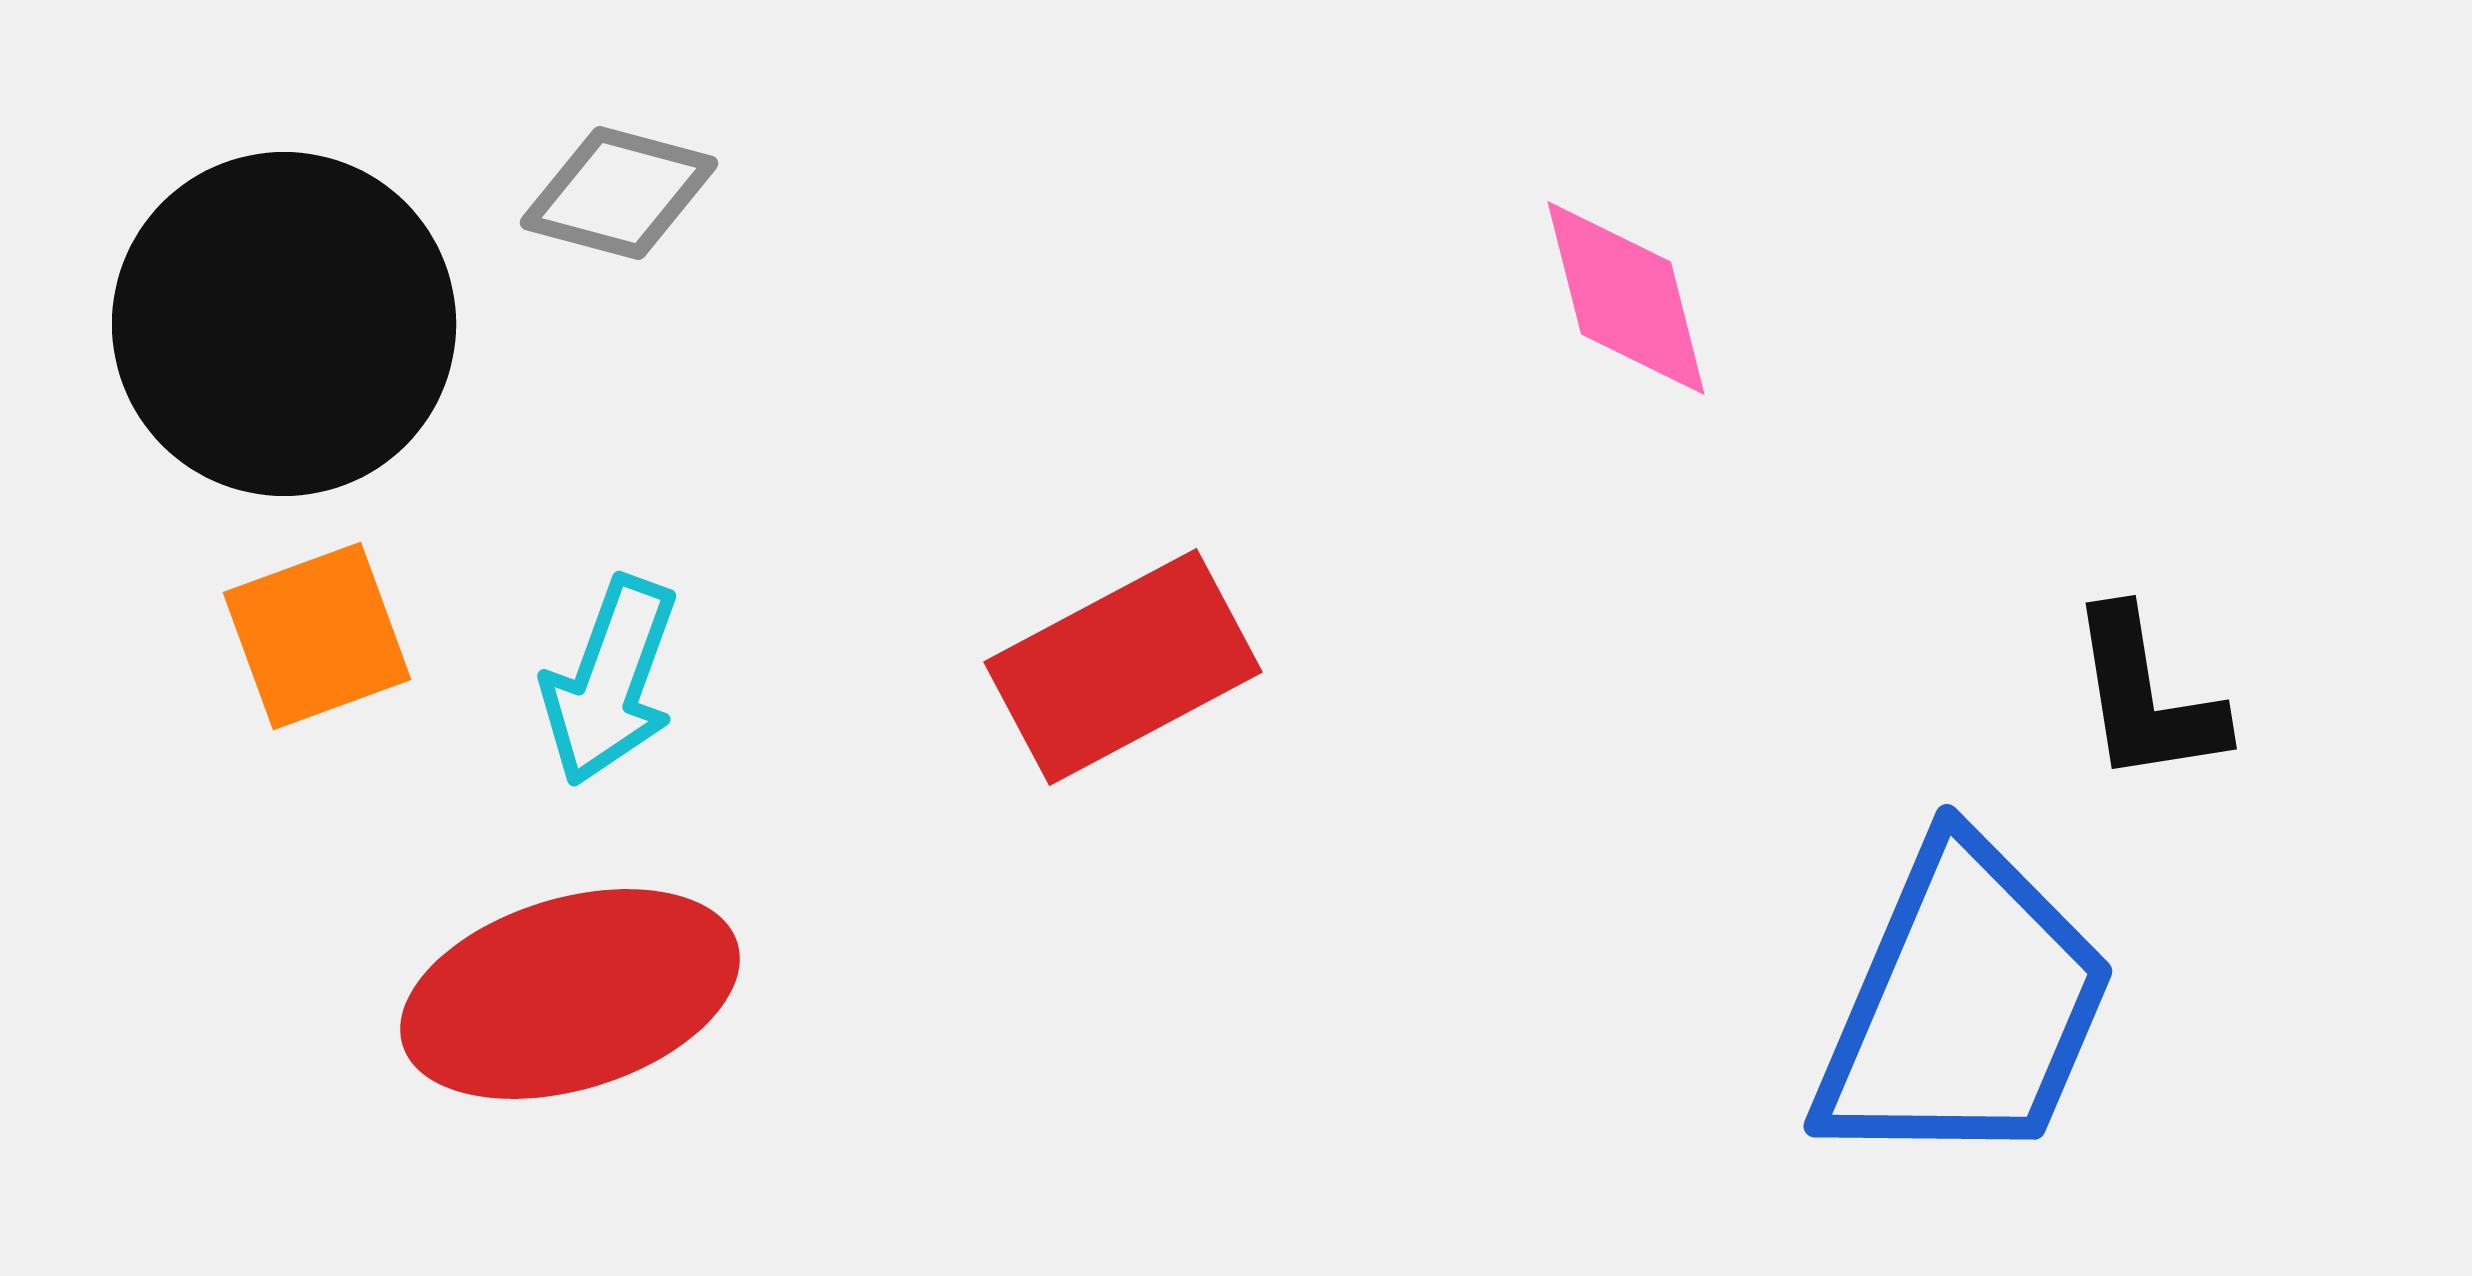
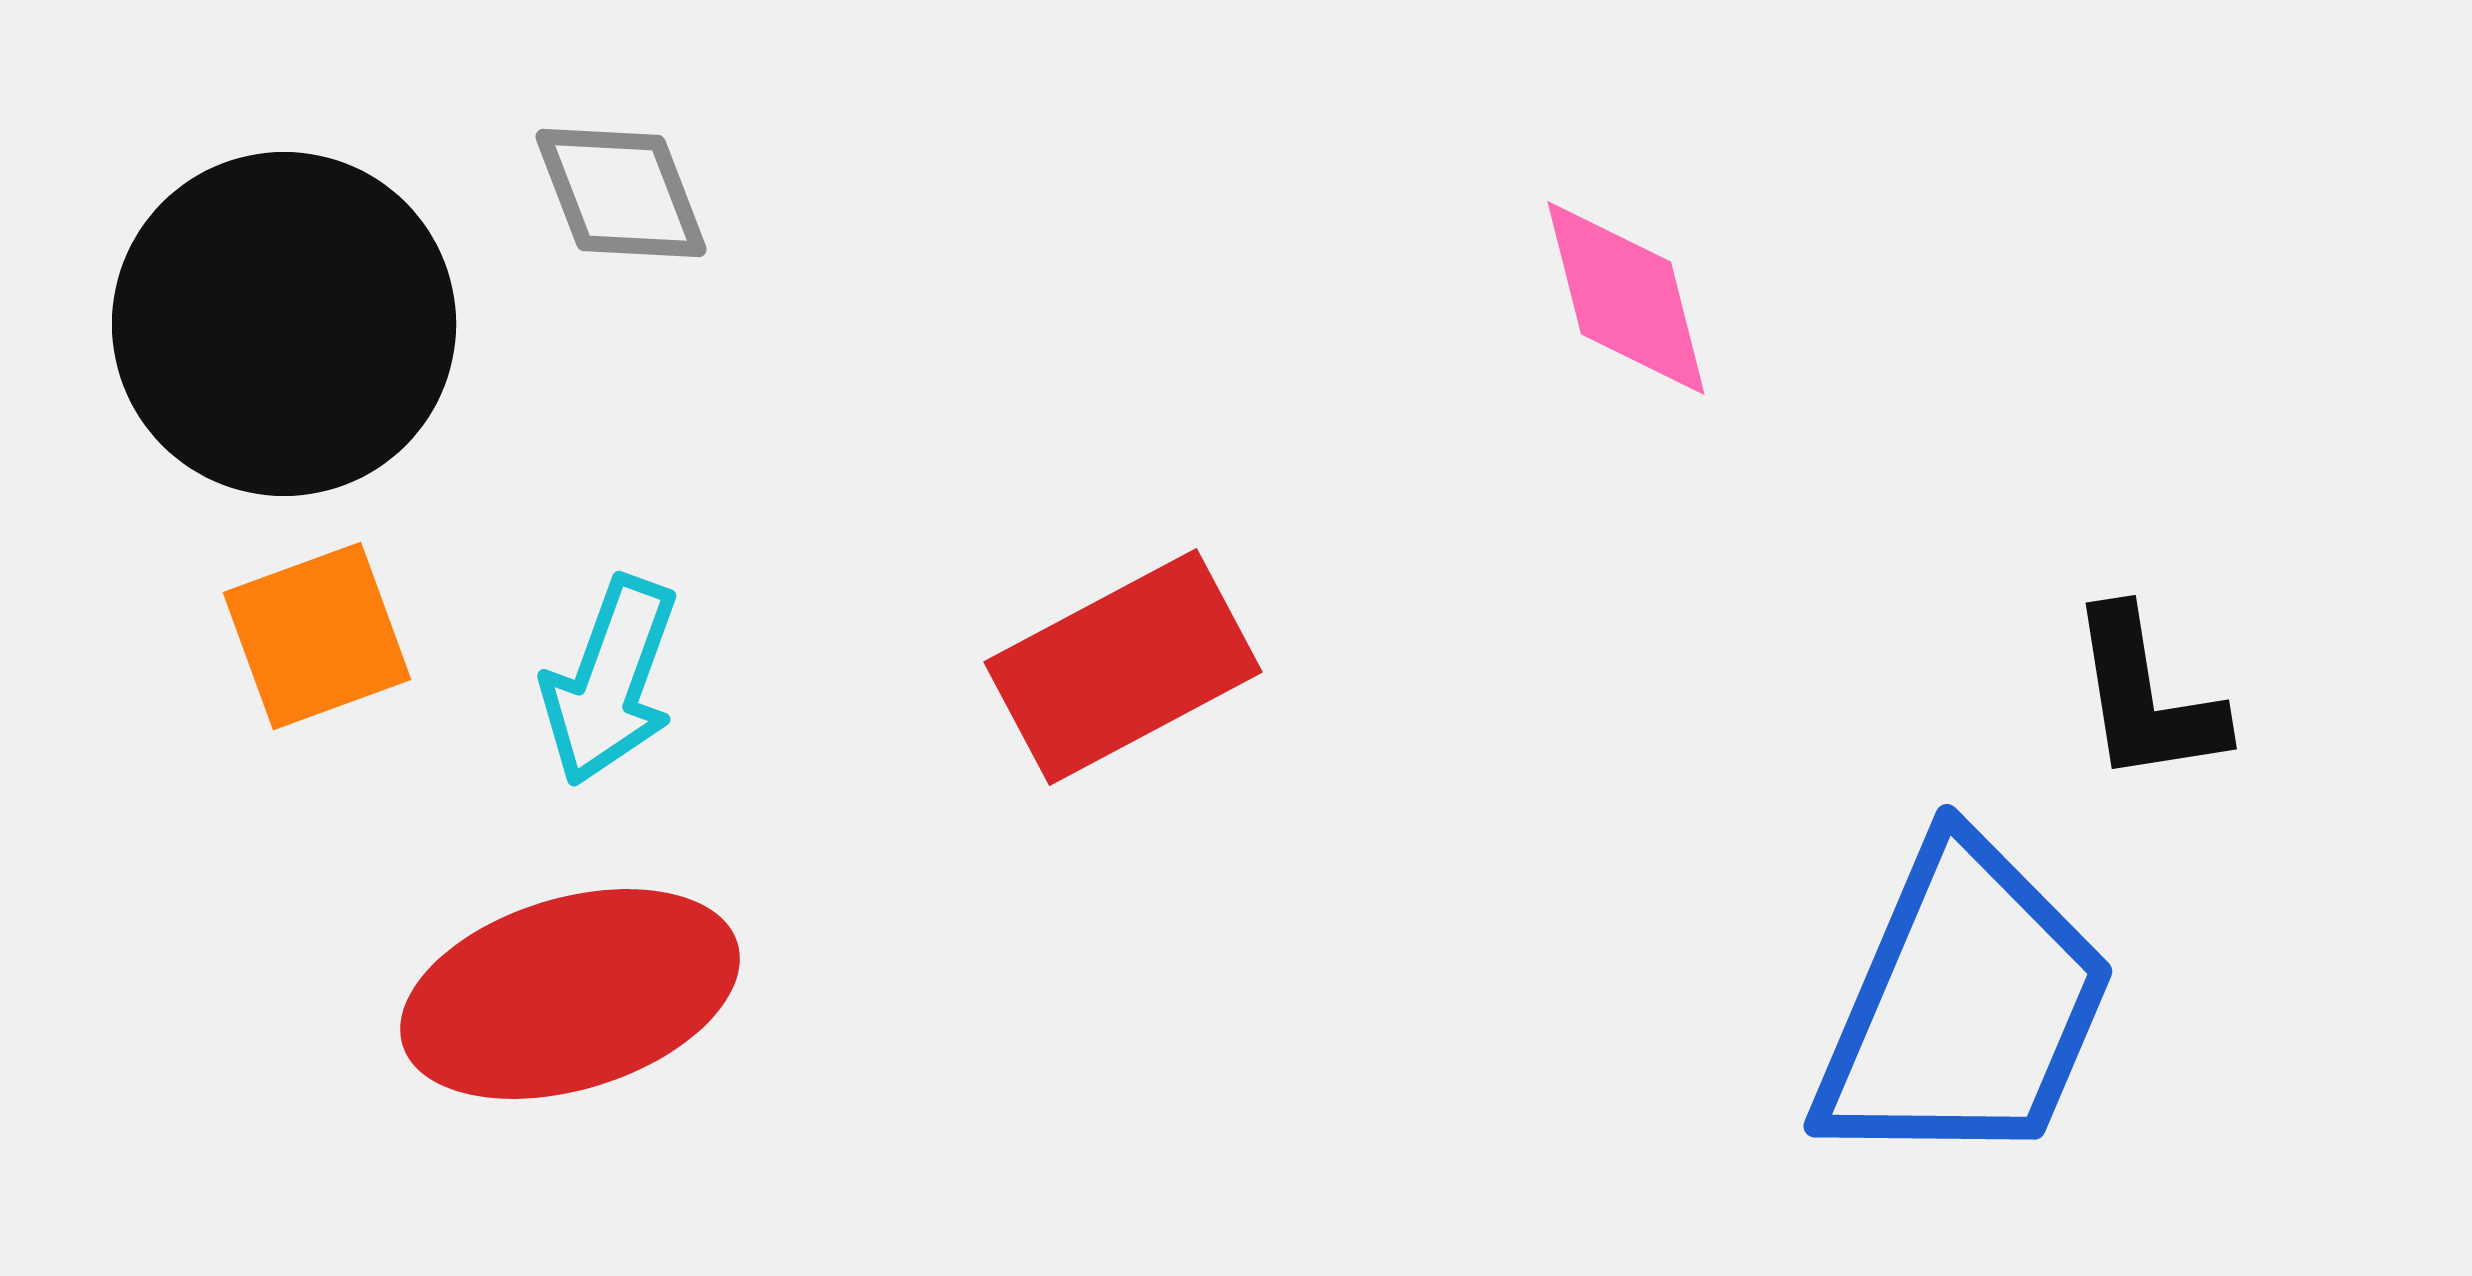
gray diamond: moved 2 px right; rotated 54 degrees clockwise
